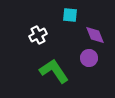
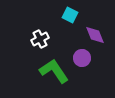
cyan square: rotated 21 degrees clockwise
white cross: moved 2 px right, 4 px down
purple circle: moved 7 px left
